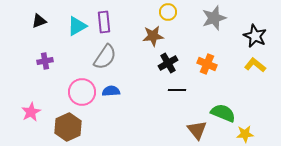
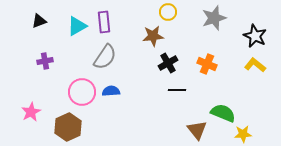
yellow star: moved 2 px left
